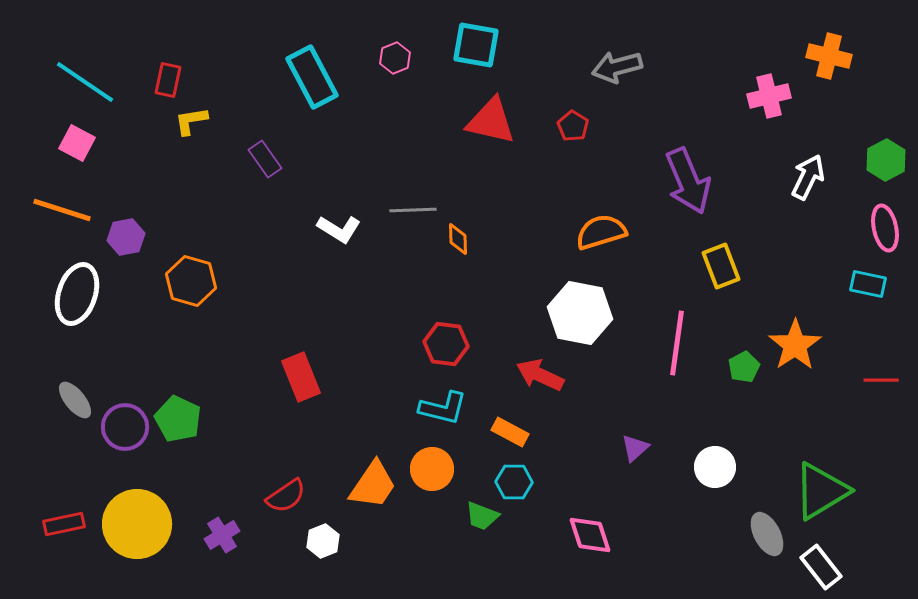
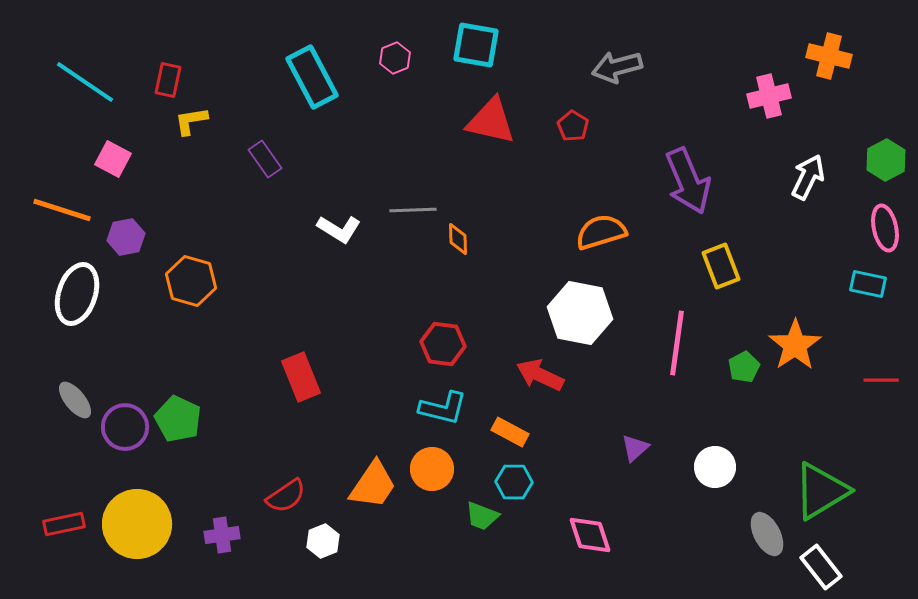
pink square at (77, 143): moved 36 px right, 16 px down
red hexagon at (446, 344): moved 3 px left
purple cross at (222, 535): rotated 24 degrees clockwise
